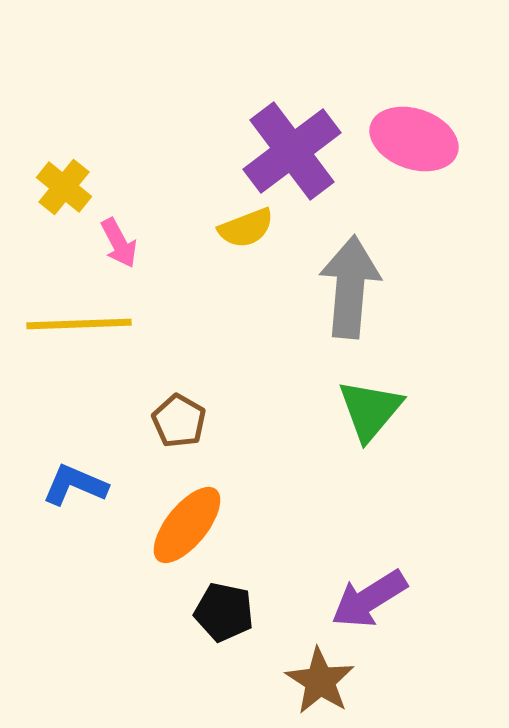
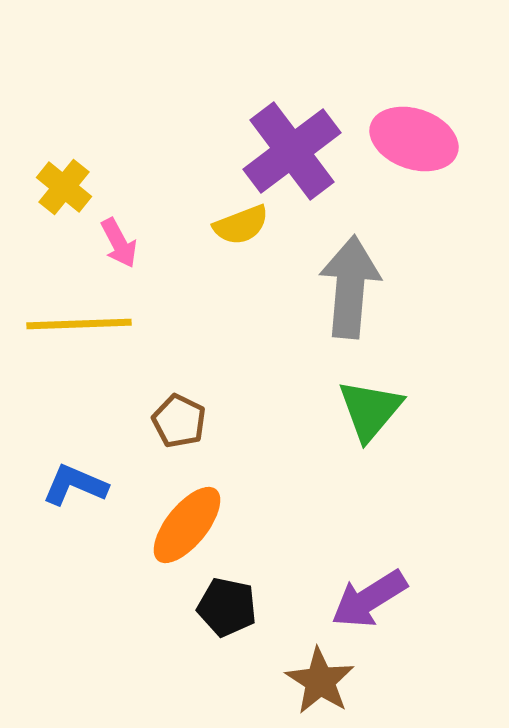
yellow semicircle: moved 5 px left, 3 px up
brown pentagon: rotated 4 degrees counterclockwise
black pentagon: moved 3 px right, 5 px up
